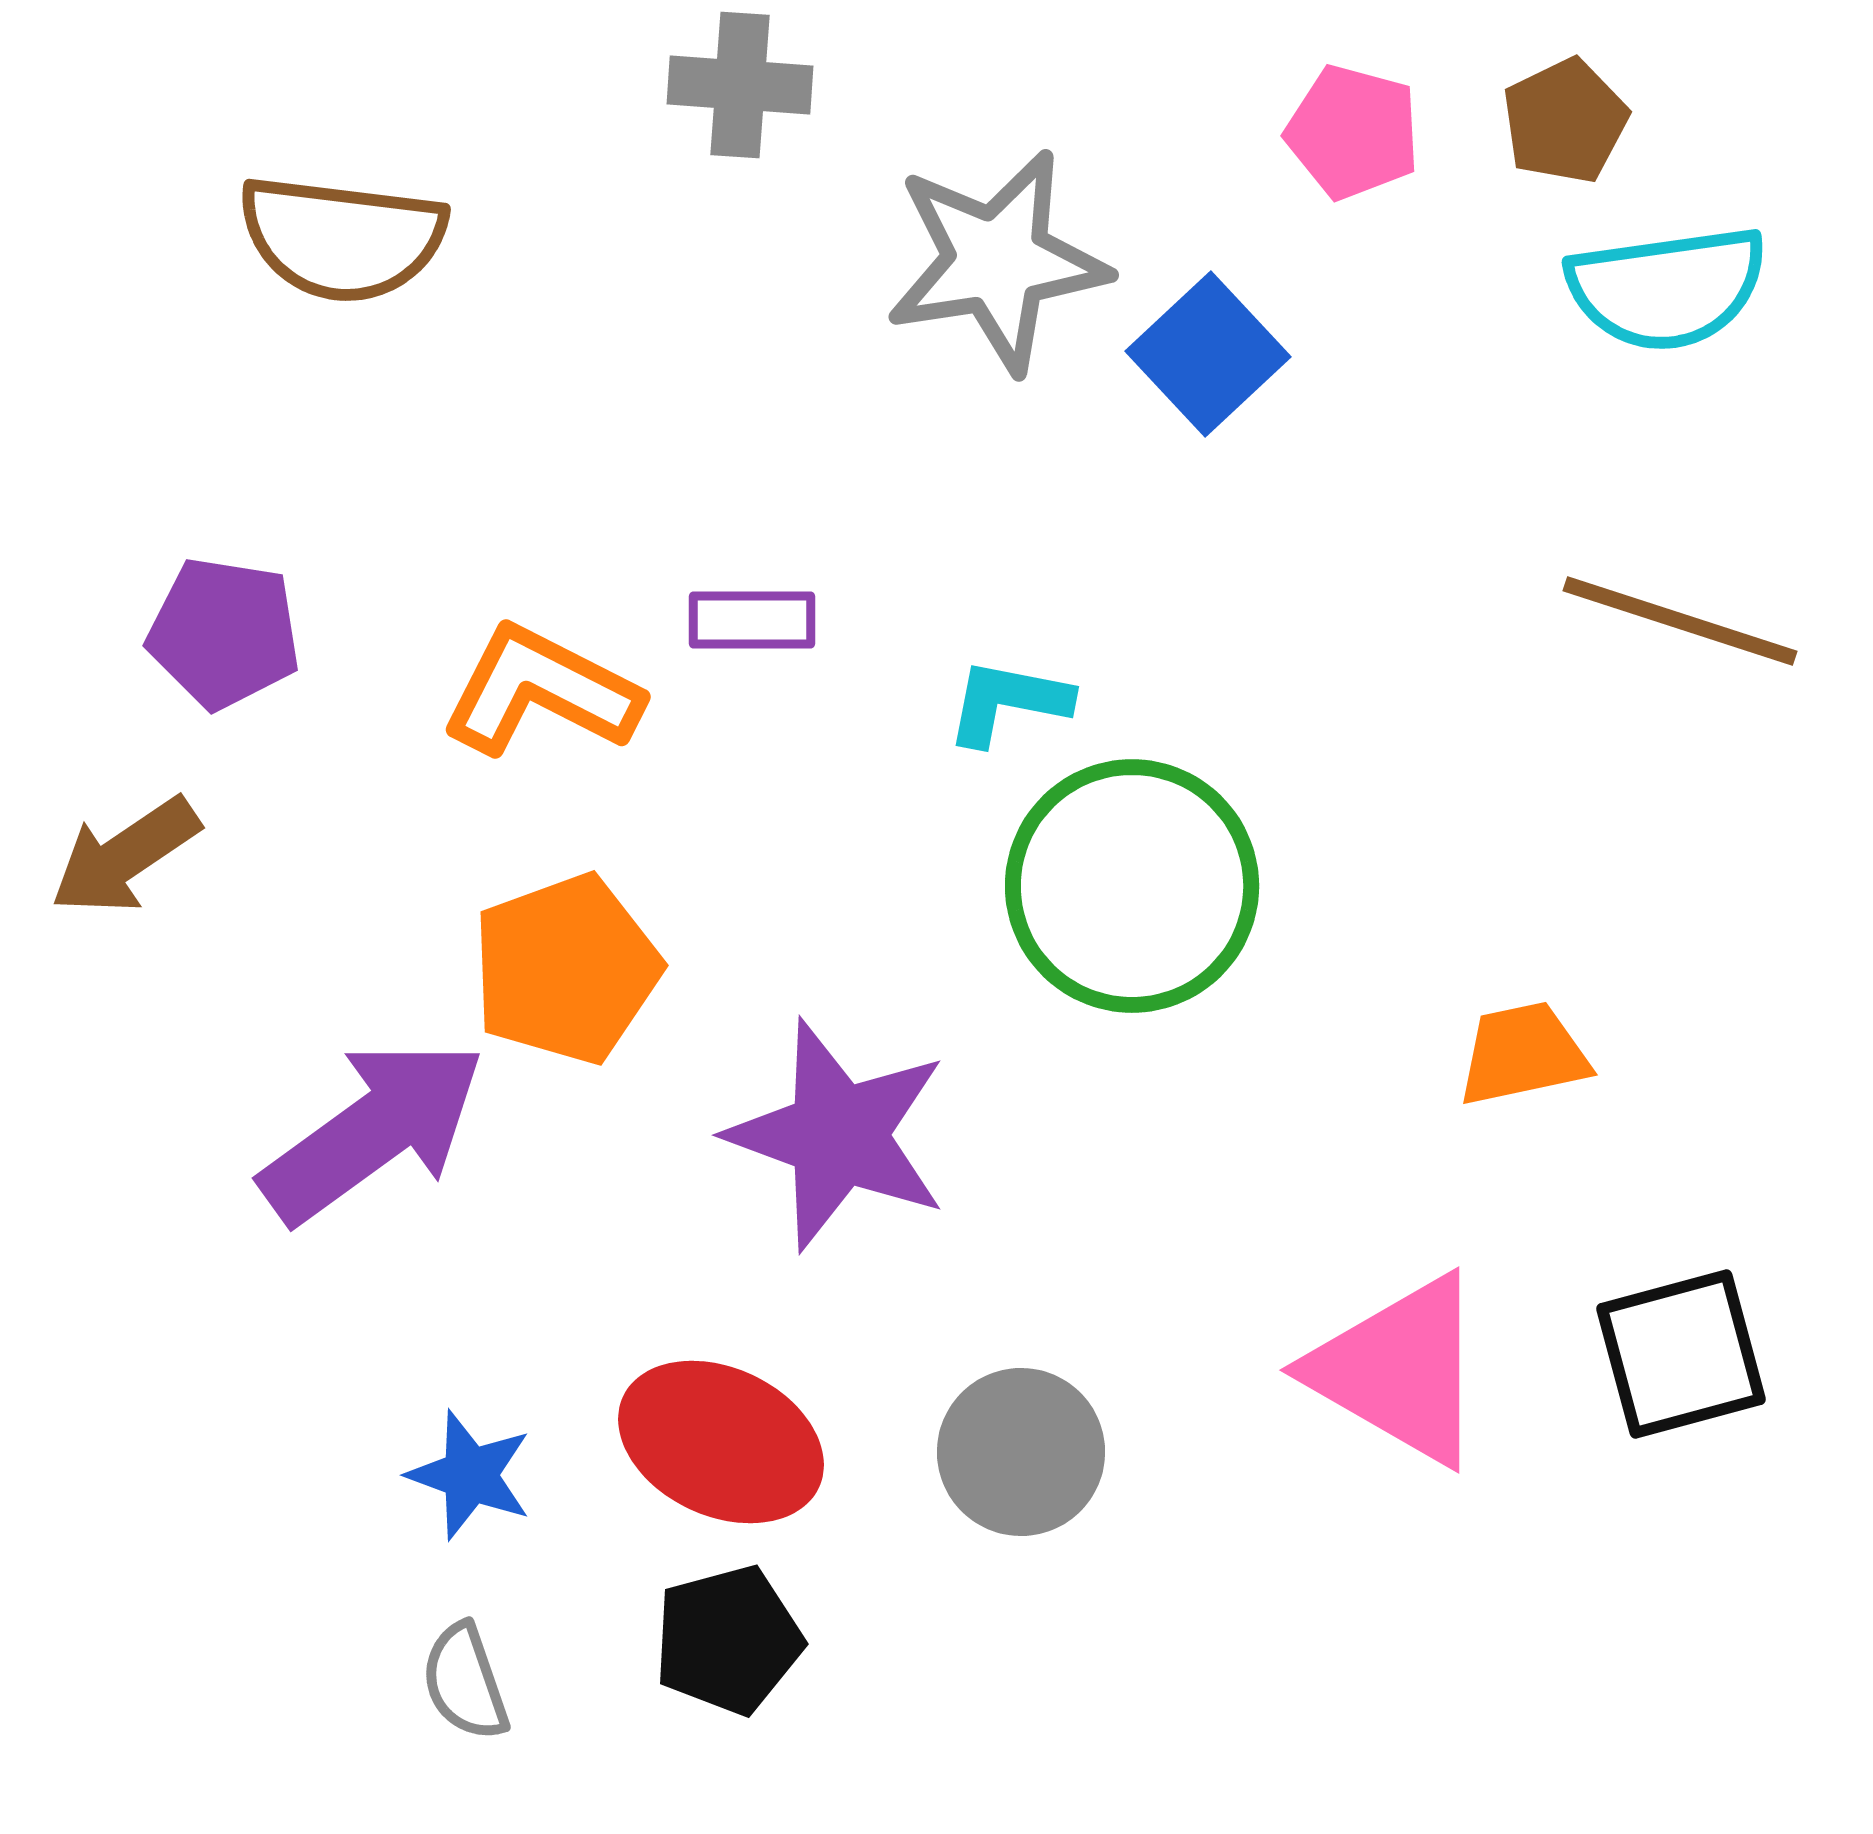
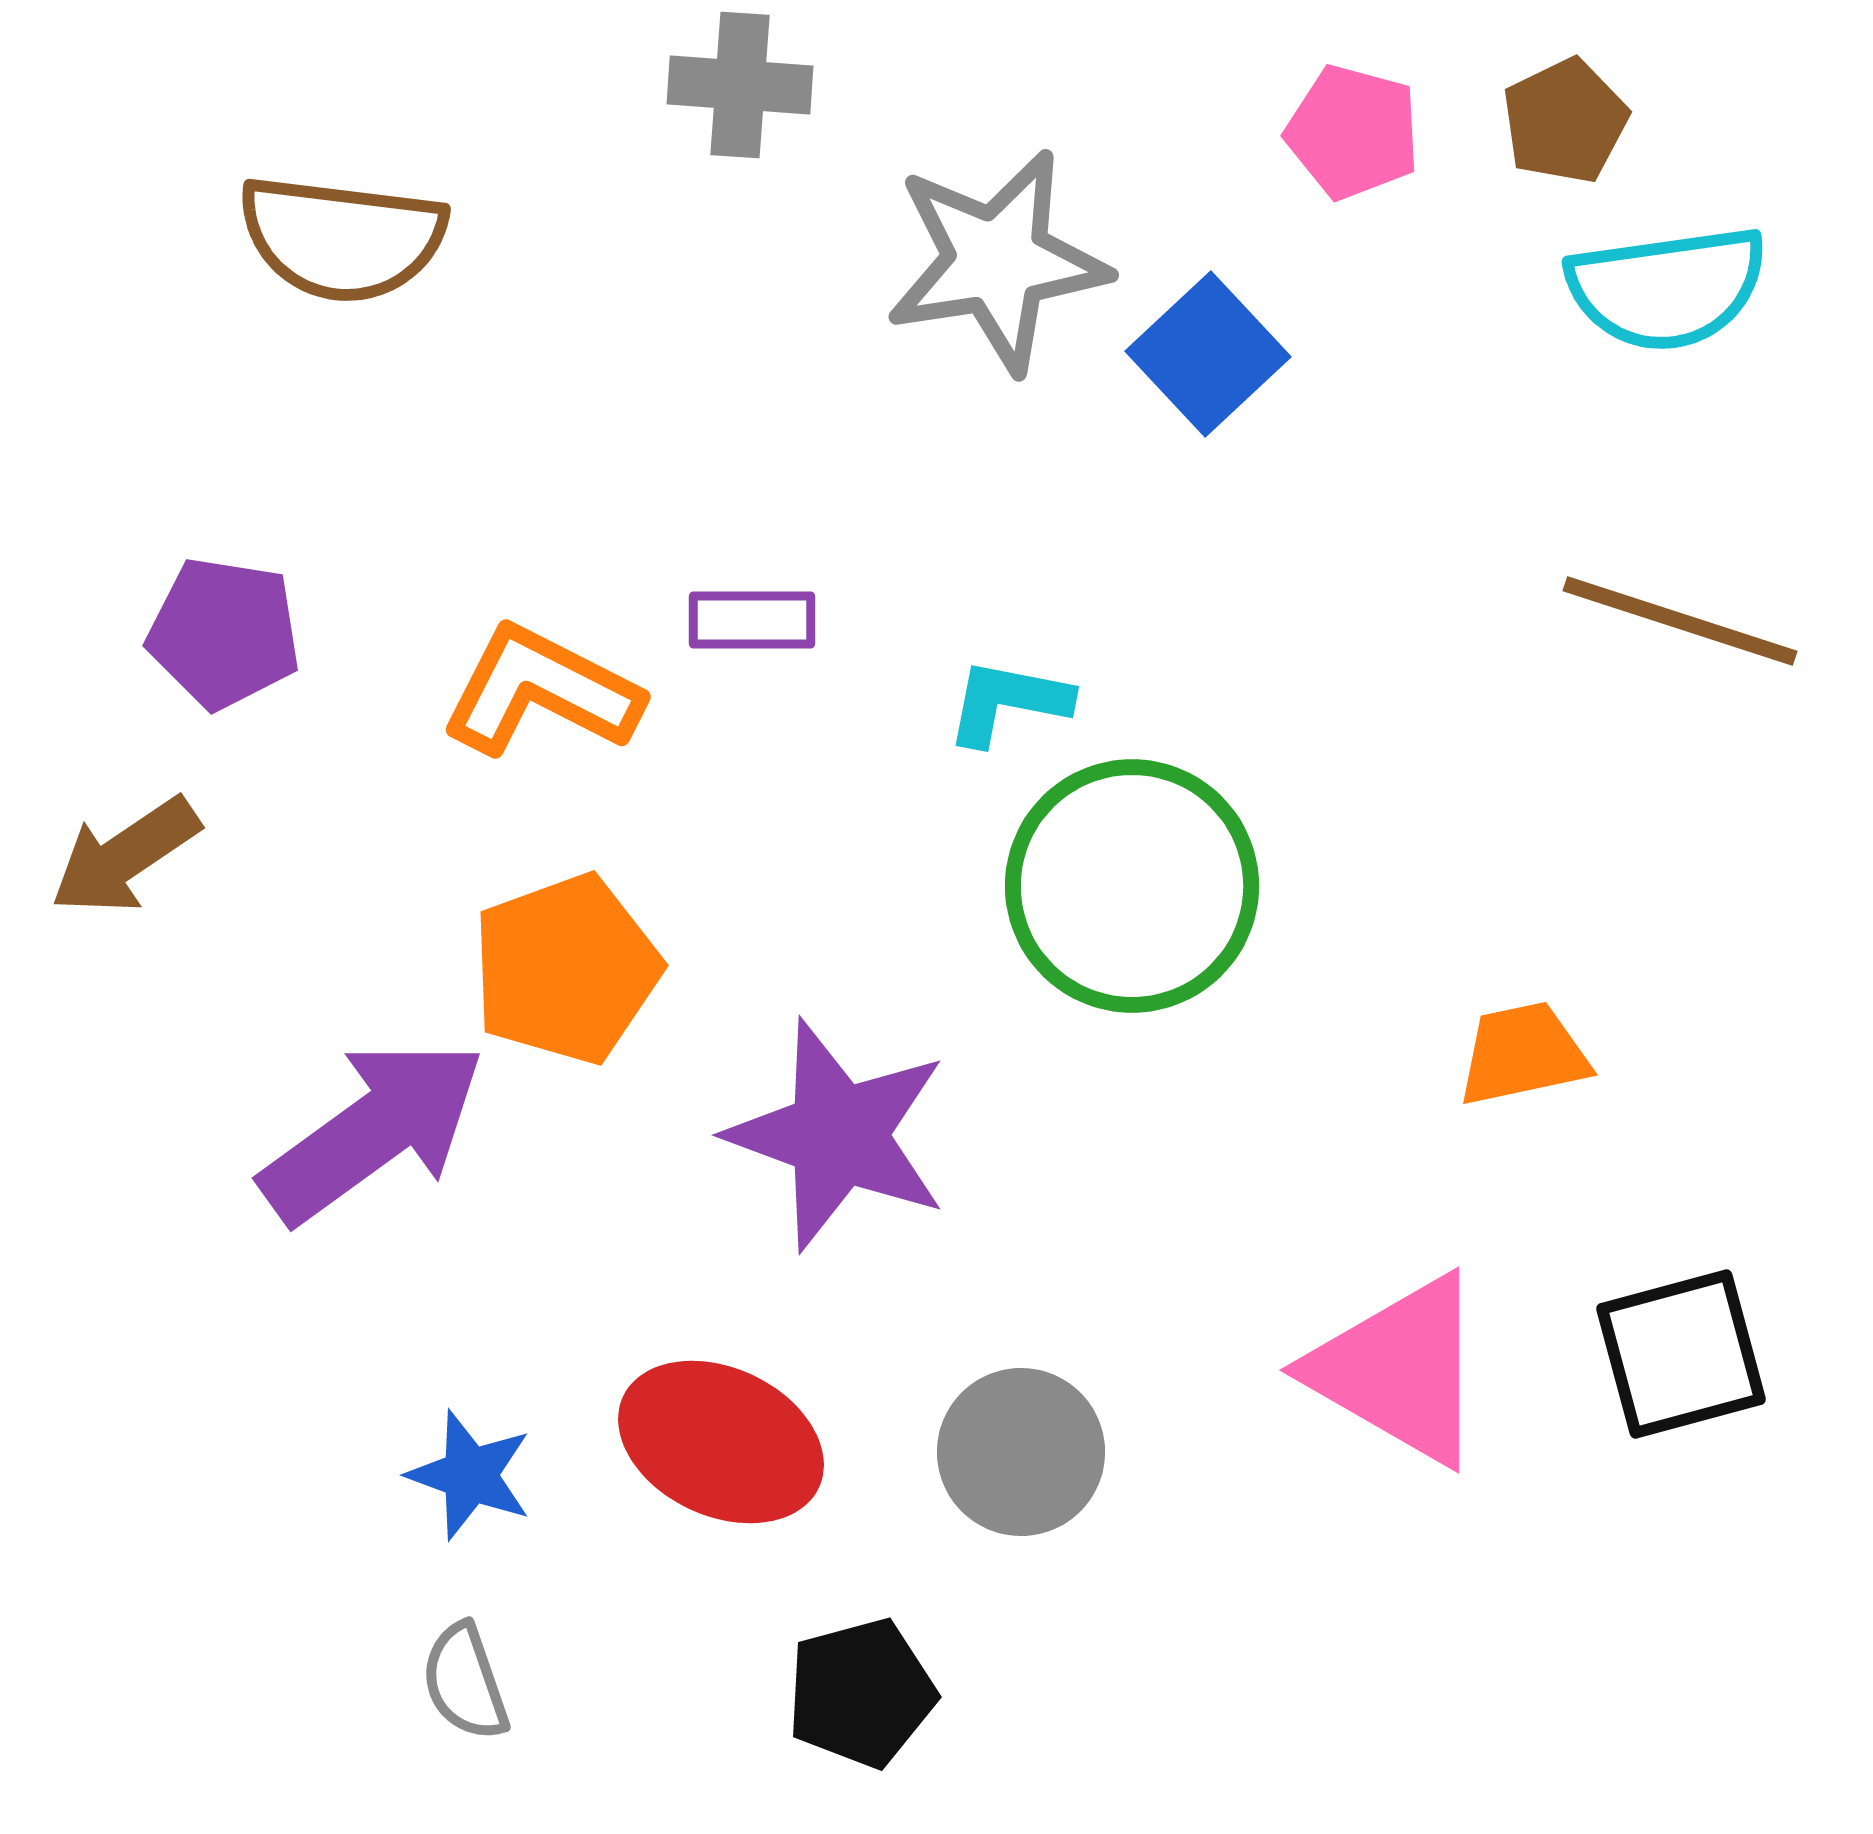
black pentagon: moved 133 px right, 53 px down
